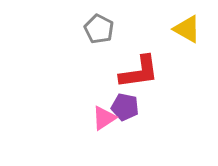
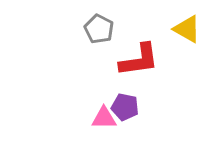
red L-shape: moved 12 px up
pink triangle: rotated 32 degrees clockwise
